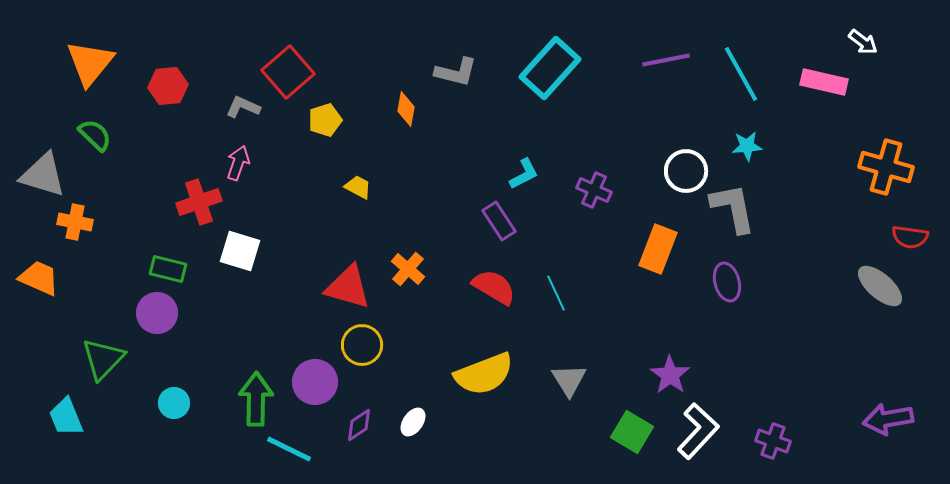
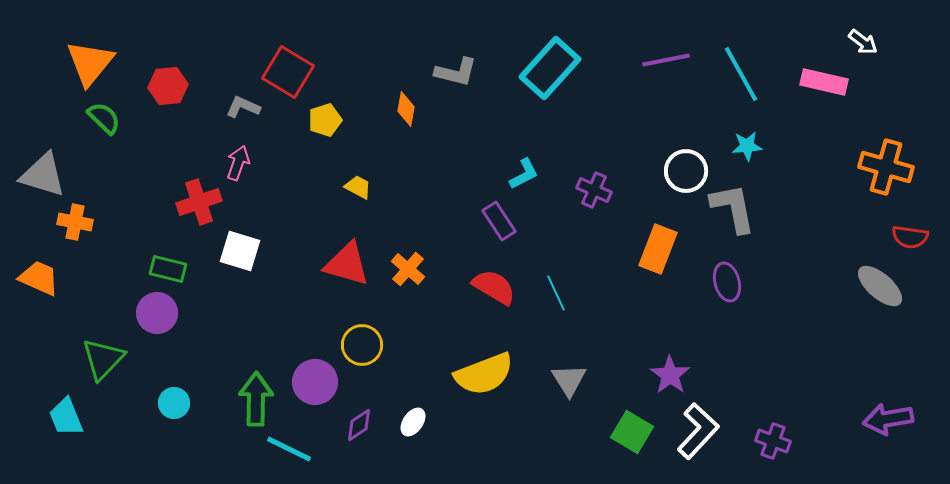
red square at (288, 72): rotated 18 degrees counterclockwise
green semicircle at (95, 135): moved 9 px right, 17 px up
red triangle at (348, 287): moved 1 px left, 23 px up
